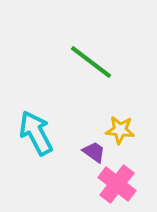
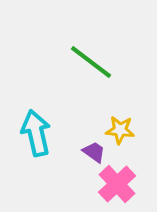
cyan arrow: rotated 15 degrees clockwise
pink cross: rotated 9 degrees clockwise
